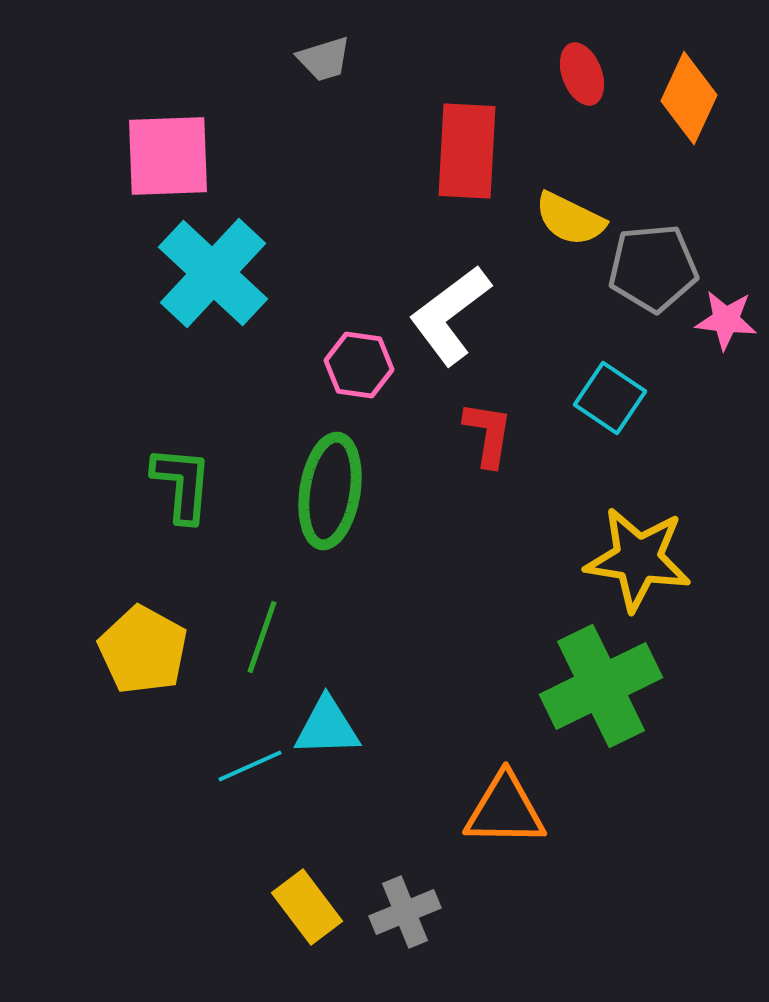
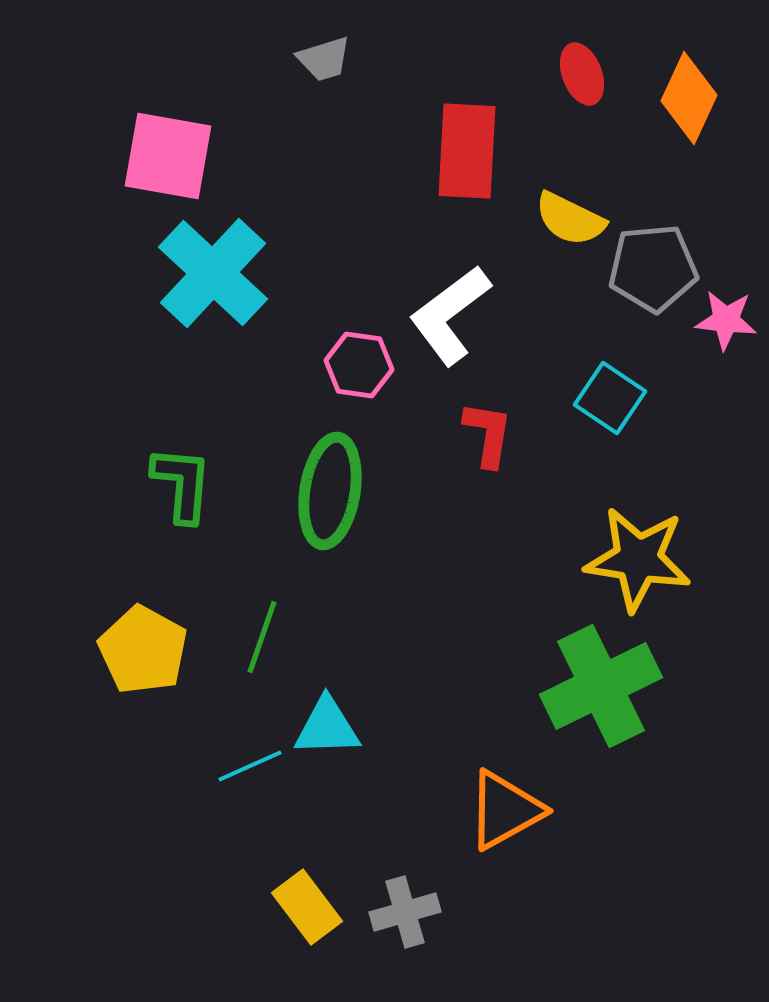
pink square: rotated 12 degrees clockwise
orange triangle: rotated 30 degrees counterclockwise
gray cross: rotated 6 degrees clockwise
